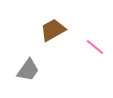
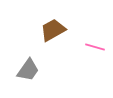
pink line: rotated 24 degrees counterclockwise
